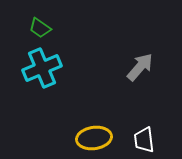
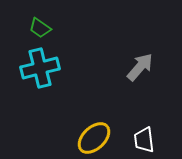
cyan cross: moved 2 px left; rotated 9 degrees clockwise
yellow ellipse: rotated 36 degrees counterclockwise
